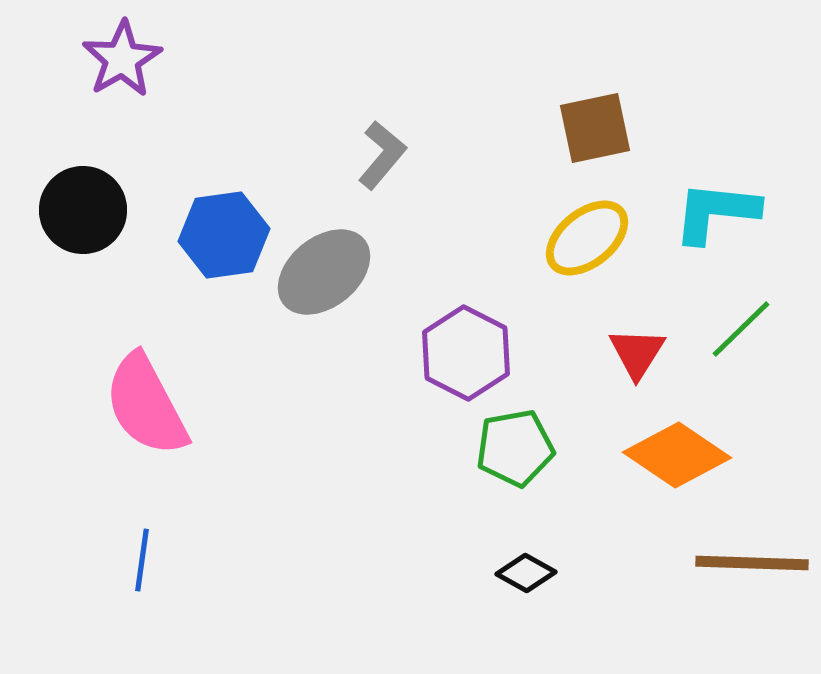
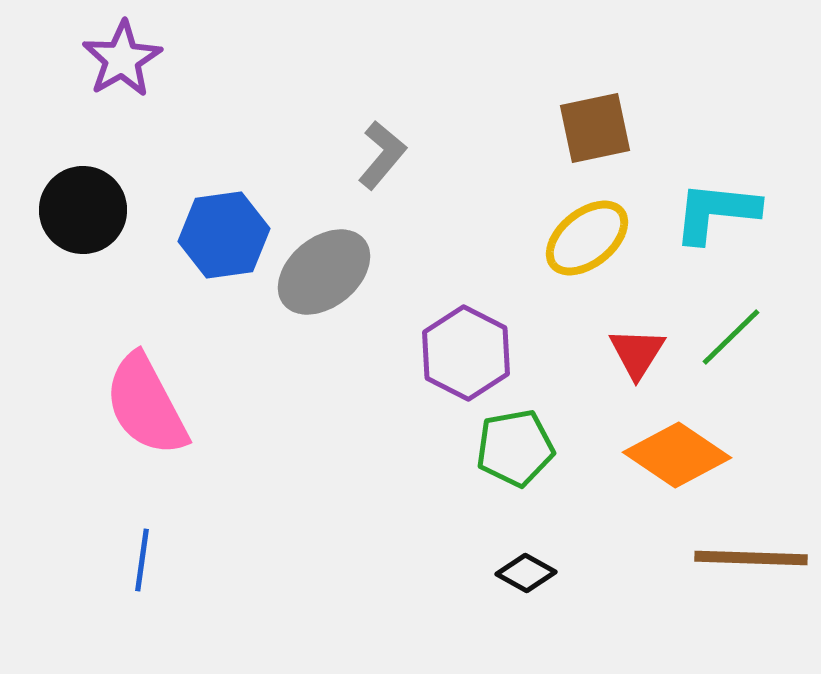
green line: moved 10 px left, 8 px down
brown line: moved 1 px left, 5 px up
